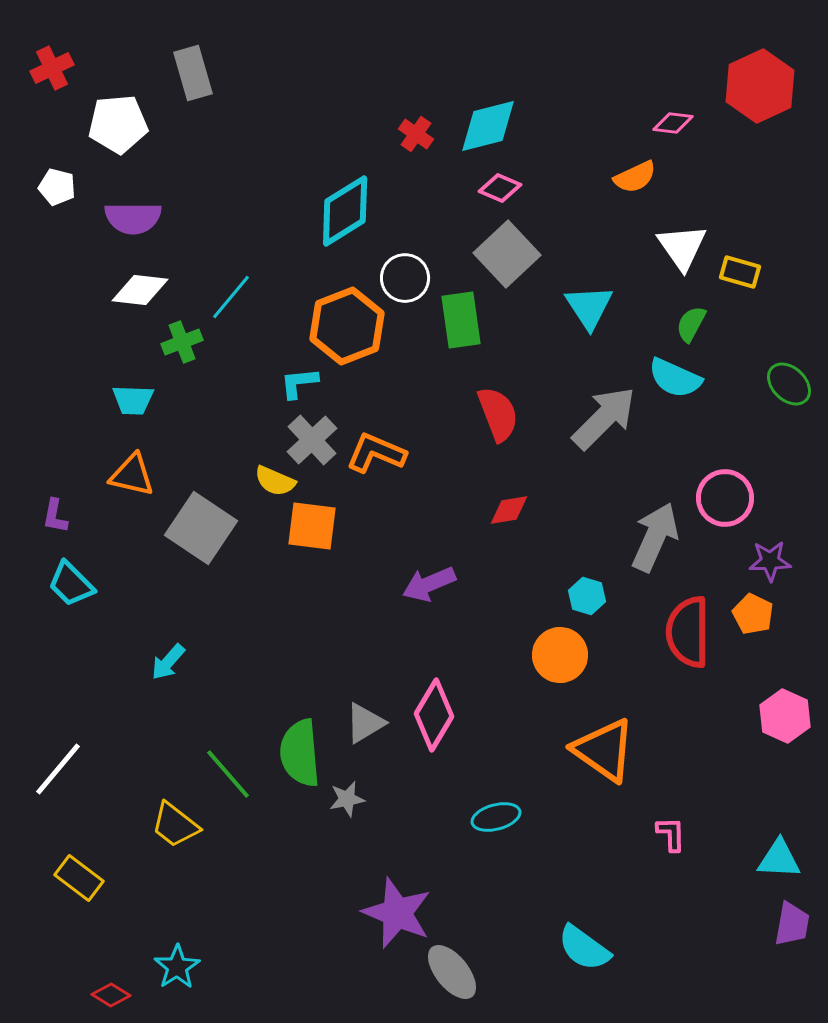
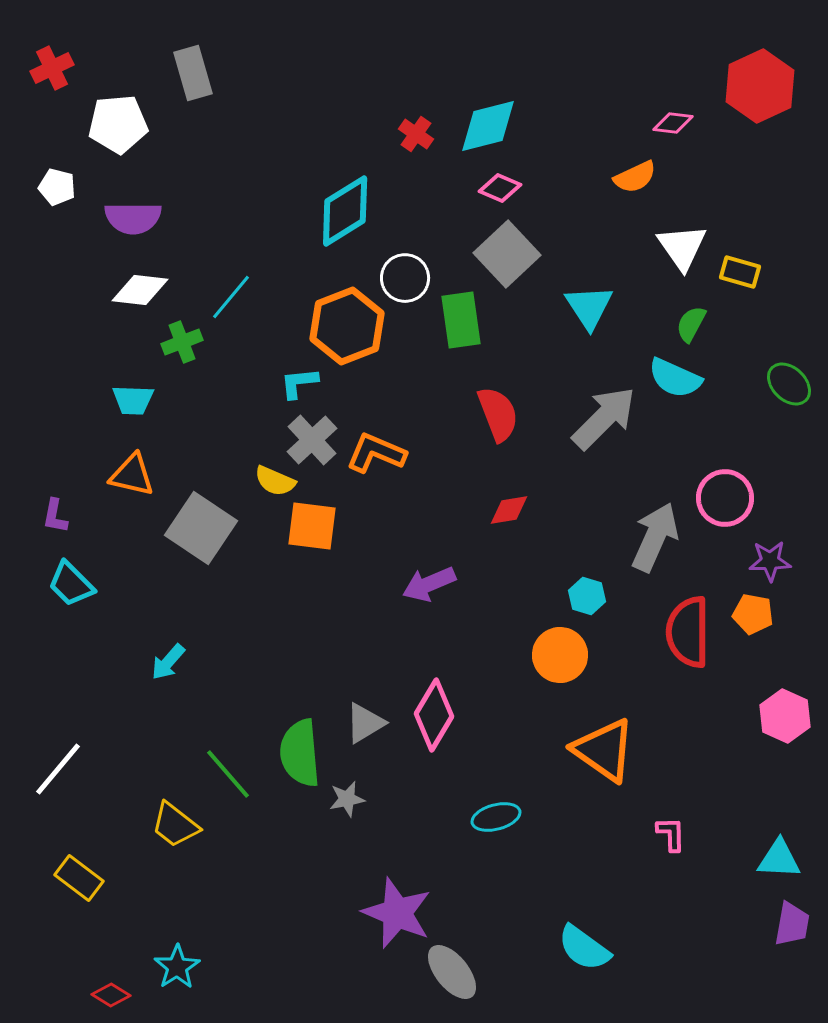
orange pentagon at (753, 614): rotated 15 degrees counterclockwise
